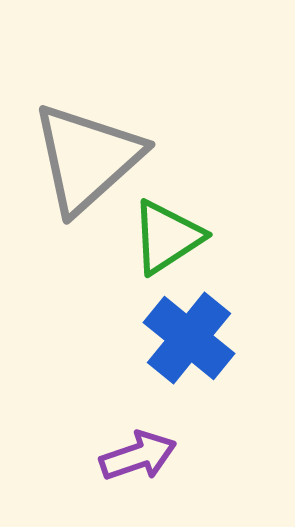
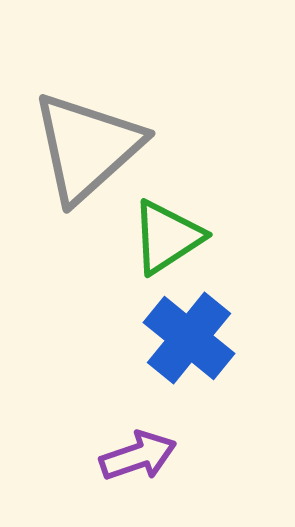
gray triangle: moved 11 px up
